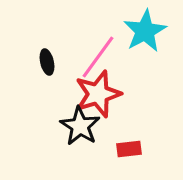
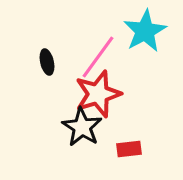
black star: moved 2 px right, 1 px down
